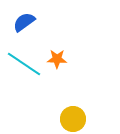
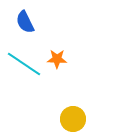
blue semicircle: moved 1 px right; rotated 80 degrees counterclockwise
